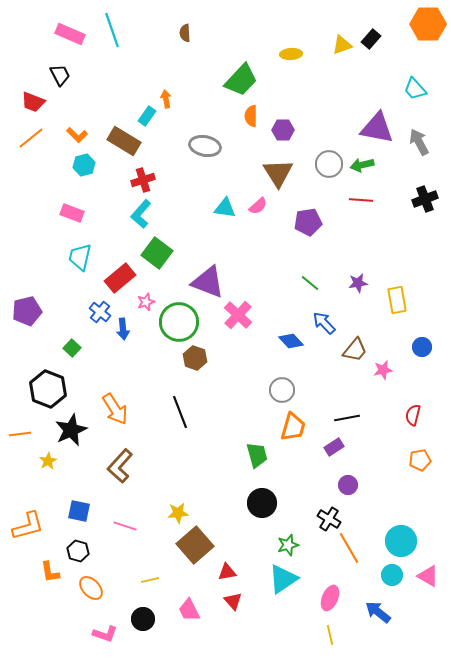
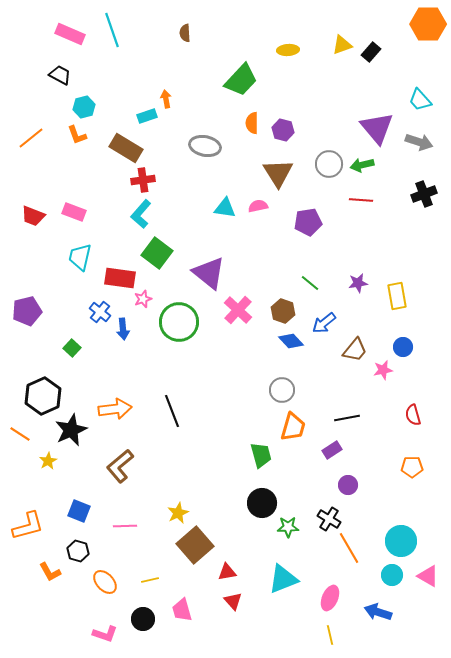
black rectangle at (371, 39): moved 13 px down
yellow ellipse at (291, 54): moved 3 px left, 4 px up
black trapezoid at (60, 75): rotated 35 degrees counterclockwise
cyan trapezoid at (415, 89): moved 5 px right, 11 px down
red trapezoid at (33, 102): moved 114 px down
cyan rectangle at (147, 116): rotated 36 degrees clockwise
orange semicircle at (251, 116): moved 1 px right, 7 px down
purple triangle at (377, 128): rotated 39 degrees clockwise
purple hexagon at (283, 130): rotated 15 degrees clockwise
orange L-shape at (77, 135): rotated 25 degrees clockwise
brown rectangle at (124, 141): moved 2 px right, 7 px down
gray arrow at (419, 142): rotated 136 degrees clockwise
cyan hexagon at (84, 165): moved 58 px up
red cross at (143, 180): rotated 10 degrees clockwise
black cross at (425, 199): moved 1 px left, 5 px up
pink semicircle at (258, 206): rotated 150 degrees counterclockwise
pink rectangle at (72, 213): moved 2 px right, 1 px up
red rectangle at (120, 278): rotated 48 degrees clockwise
purple triangle at (208, 282): moved 1 px right, 9 px up; rotated 18 degrees clockwise
yellow rectangle at (397, 300): moved 4 px up
pink star at (146, 302): moved 3 px left, 3 px up
pink cross at (238, 315): moved 5 px up
blue arrow at (324, 323): rotated 85 degrees counterclockwise
blue circle at (422, 347): moved 19 px left
brown hexagon at (195, 358): moved 88 px right, 47 px up
black hexagon at (48, 389): moved 5 px left, 7 px down; rotated 15 degrees clockwise
orange arrow at (115, 409): rotated 64 degrees counterclockwise
black line at (180, 412): moved 8 px left, 1 px up
red semicircle at (413, 415): rotated 30 degrees counterclockwise
orange line at (20, 434): rotated 40 degrees clockwise
purple rectangle at (334, 447): moved 2 px left, 3 px down
green trapezoid at (257, 455): moved 4 px right
orange pentagon at (420, 460): moved 8 px left, 7 px down; rotated 10 degrees clockwise
brown L-shape at (120, 466): rotated 8 degrees clockwise
blue square at (79, 511): rotated 10 degrees clockwise
yellow star at (178, 513): rotated 20 degrees counterclockwise
pink line at (125, 526): rotated 20 degrees counterclockwise
green star at (288, 545): moved 18 px up; rotated 15 degrees clockwise
orange L-shape at (50, 572): rotated 20 degrees counterclockwise
cyan triangle at (283, 579): rotated 12 degrees clockwise
orange ellipse at (91, 588): moved 14 px right, 6 px up
pink trapezoid at (189, 610): moved 7 px left; rotated 10 degrees clockwise
blue arrow at (378, 612): rotated 20 degrees counterclockwise
